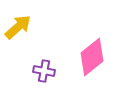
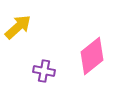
pink diamond: moved 1 px up
